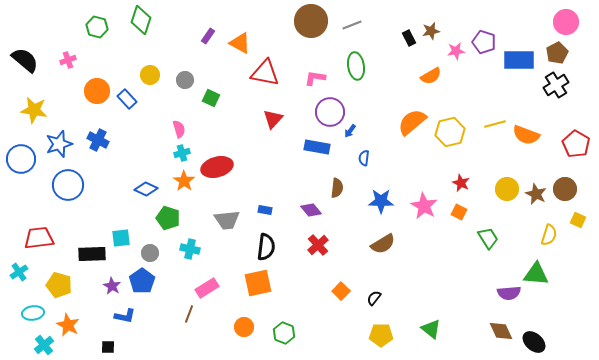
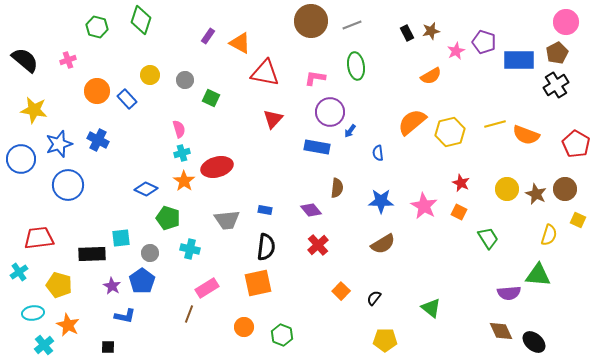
black rectangle at (409, 38): moved 2 px left, 5 px up
pink star at (456, 51): rotated 18 degrees counterclockwise
blue semicircle at (364, 158): moved 14 px right, 5 px up; rotated 14 degrees counterclockwise
green triangle at (536, 274): moved 2 px right, 1 px down
green triangle at (431, 329): moved 21 px up
green hexagon at (284, 333): moved 2 px left, 2 px down
yellow pentagon at (381, 335): moved 4 px right, 5 px down
